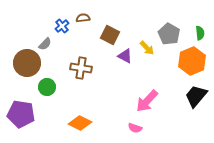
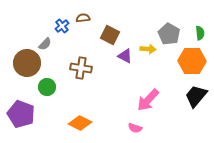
yellow arrow: moved 1 px right, 1 px down; rotated 42 degrees counterclockwise
orange hexagon: rotated 24 degrees clockwise
pink arrow: moved 1 px right, 1 px up
purple pentagon: rotated 12 degrees clockwise
